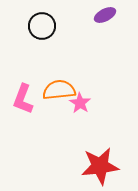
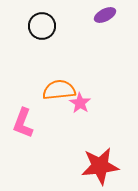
pink L-shape: moved 24 px down
